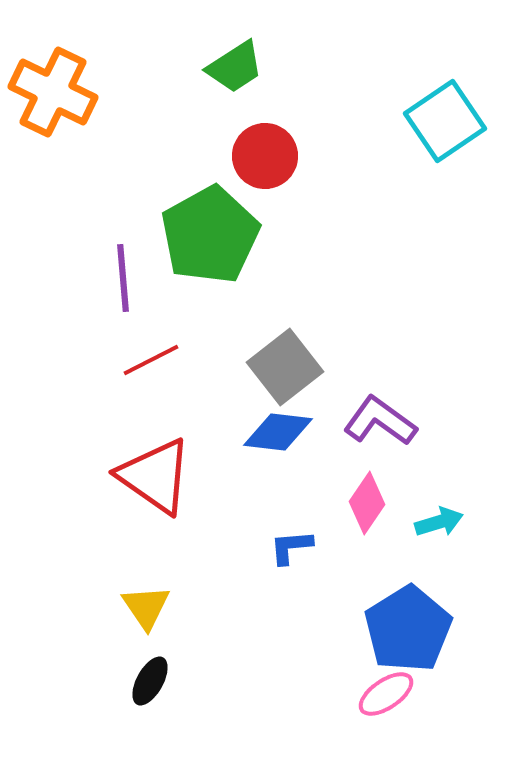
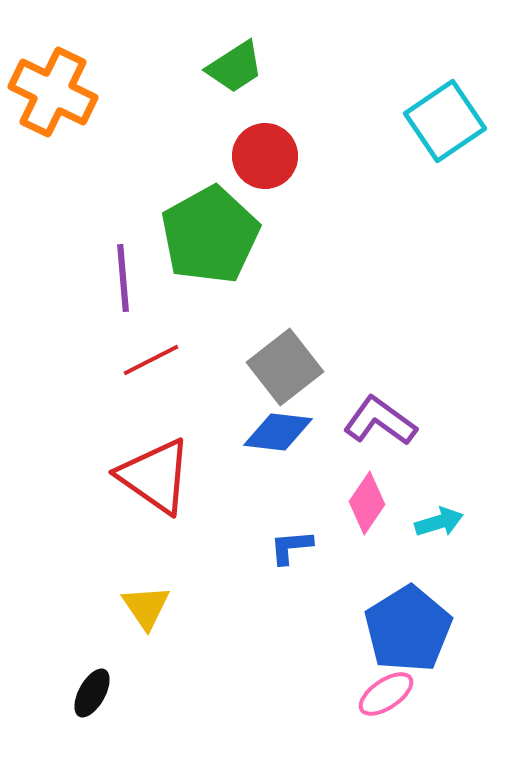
black ellipse: moved 58 px left, 12 px down
